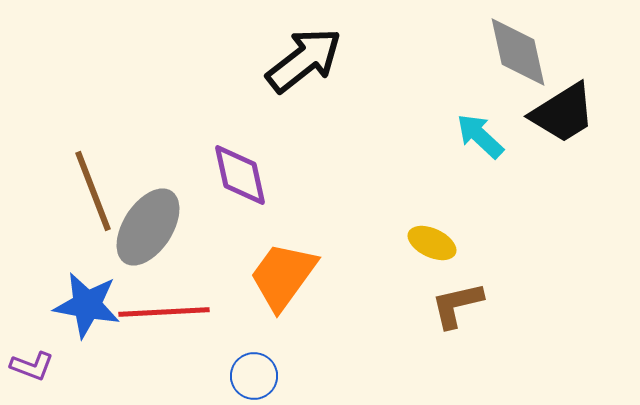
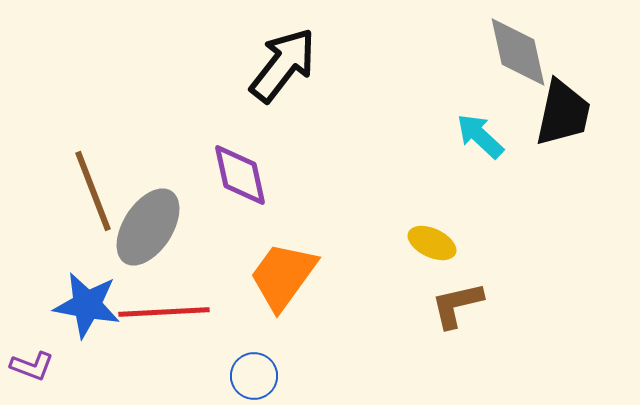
black arrow: moved 21 px left, 5 px down; rotated 14 degrees counterclockwise
black trapezoid: rotated 46 degrees counterclockwise
